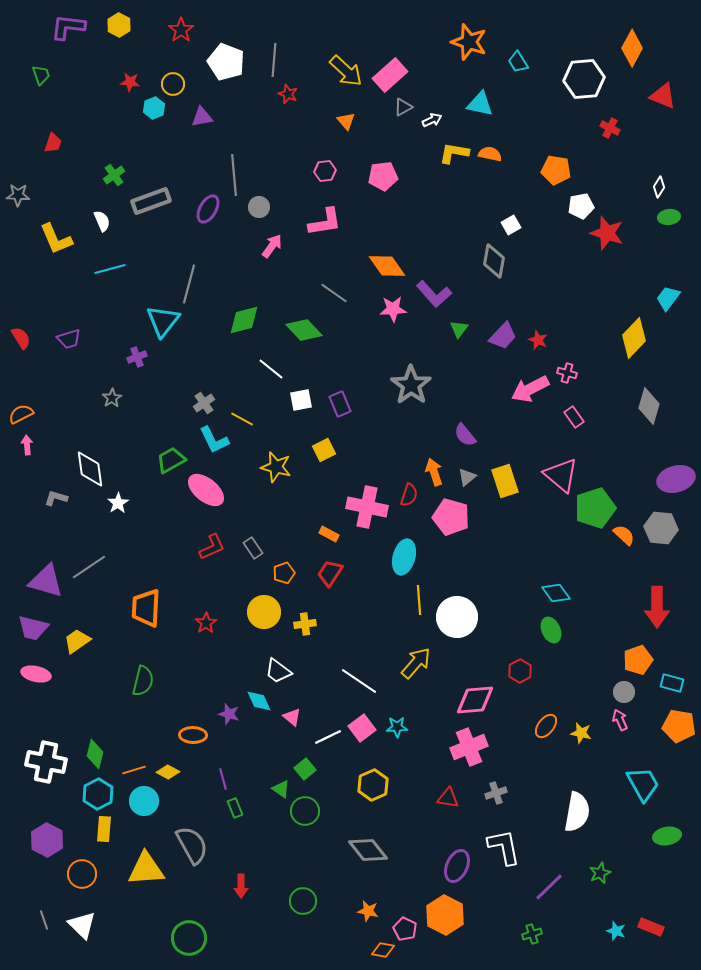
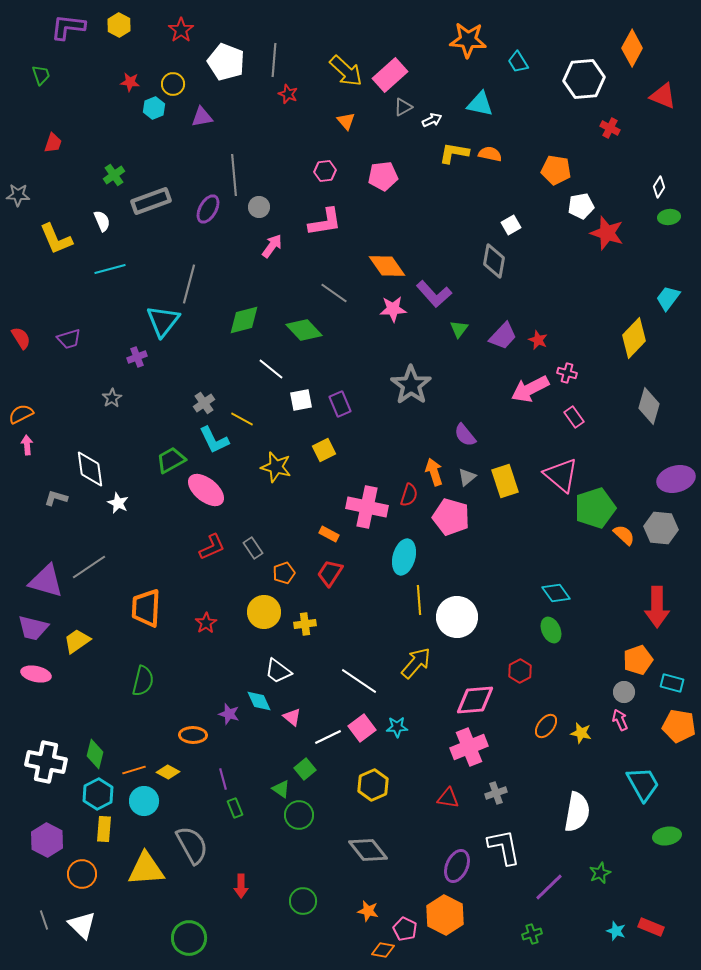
orange star at (469, 42): moved 1 px left, 2 px up; rotated 15 degrees counterclockwise
white star at (118, 503): rotated 15 degrees counterclockwise
green circle at (305, 811): moved 6 px left, 4 px down
